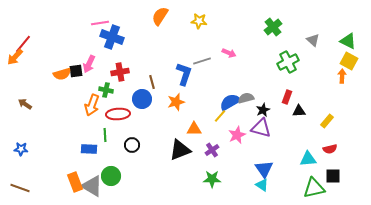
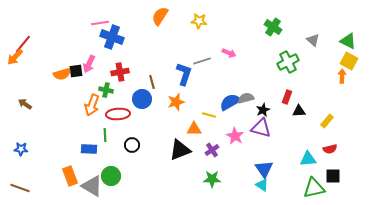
green cross at (273, 27): rotated 18 degrees counterclockwise
yellow line at (220, 116): moved 11 px left, 1 px up; rotated 64 degrees clockwise
pink star at (237, 135): moved 2 px left, 1 px down; rotated 18 degrees counterclockwise
orange rectangle at (75, 182): moved 5 px left, 6 px up
